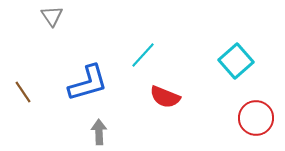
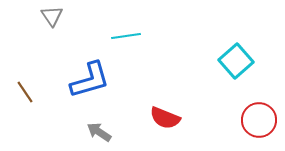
cyan line: moved 17 px left, 19 px up; rotated 40 degrees clockwise
blue L-shape: moved 2 px right, 3 px up
brown line: moved 2 px right
red semicircle: moved 21 px down
red circle: moved 3 px right, 2 px down
gray arrow: rotated 55 degrees counterclockwise
